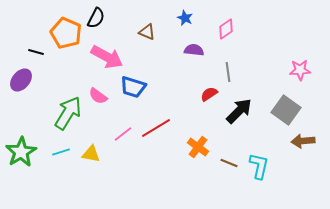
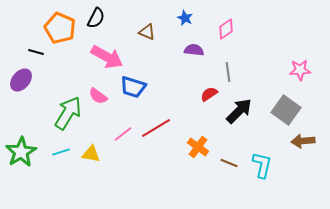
orange pentagon: moved 6 px left, 5 px up
cyan L-shape: moved 3 px right, 1 px up
